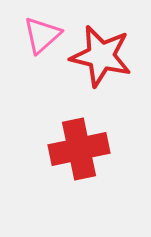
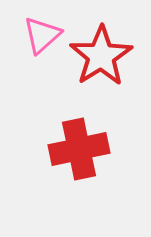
red star: rotated 26 degrees clockwise
